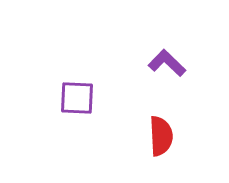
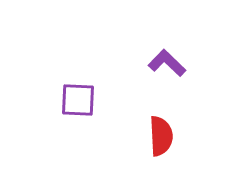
purple square: moved 1 px right, 2 px down
